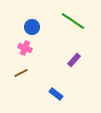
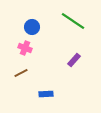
blue rectangle: moved 10 px left; rotated 40 degrees counterclockwise
